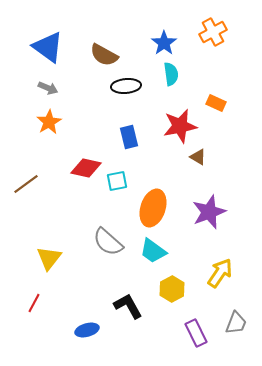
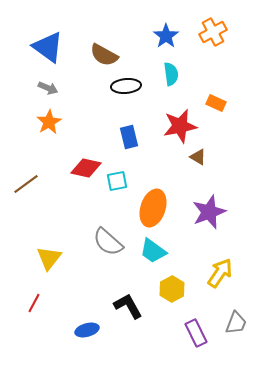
blue star: moved 2 px right, 7 px up
